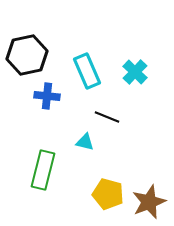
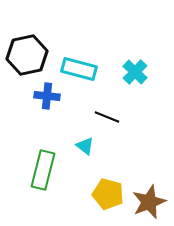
cyan rectangle: moved 8 px left, 2 px up; rotated 52 degrees counterclockwise
cyan triangle: moved 4 px down; rotated 24 degrees clockwise
